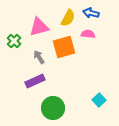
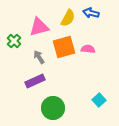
pink semicircle: moved 15 px down
